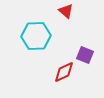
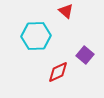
purple square: rotated 18 degrees clockwise
red diamond: moved 6 px left
